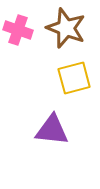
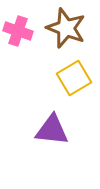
pink cross: moved 1 px down
yellow square: rotated 16 degrees counterclockwise
